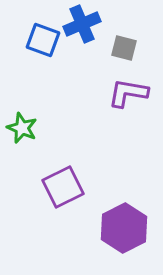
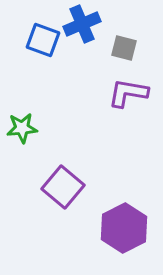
green star: rotated 28 degrees counterclockwise
purple square: rotated 24 degrees counterclockwise
